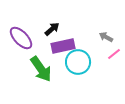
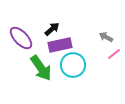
purple rectangle: moved 3 px left, 1 px up
cyan circle: moved 5 px left, 3 px down
green arrow: moved 1 px up
